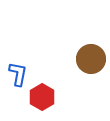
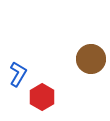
blue L-shape: rotated 20 degrees clockwise
